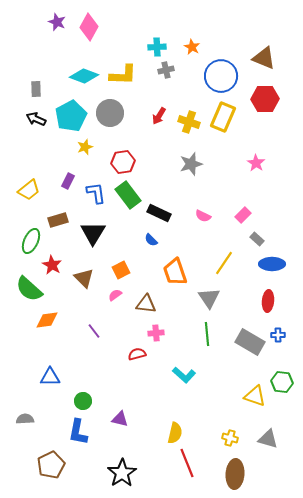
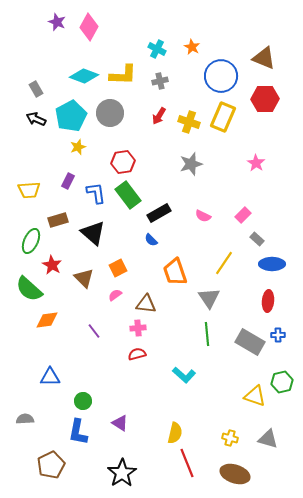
cyan cross at (157, 47): moved 2 px down; rotated 30 degrees clockwise
gray cross at (166, 70): moved 6 px left, 11 px down
gray rectangle at (36, 89): rotated 28 degrees counterclockwise
yellow star at (85, 147): moved 7 px left
yellow trapezoid at (29, 190): rotated 35 degrees clockwise
black rectangle at (159, 213): rotated 55 degrees counterclockwise
black triangle at (93, 233): rotated 20 degrees counterclockwise
orange square at (121, 270): moved 3 px left, 2 px up
pink cross at (156, 333): moved 18 px left, 5 px up
green hexagon at (282, 382): rotated 20 degrees counterclockwise
purple triangle at (120, 419): moved 4 px down; rotated 18 degrees clockwise
brown ellipse at (235, 474): rotated 76 degrees counterclockwise
